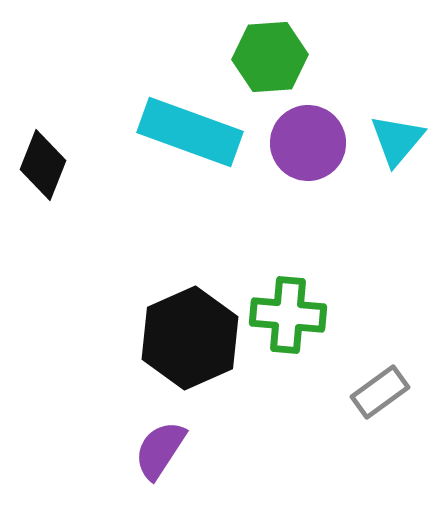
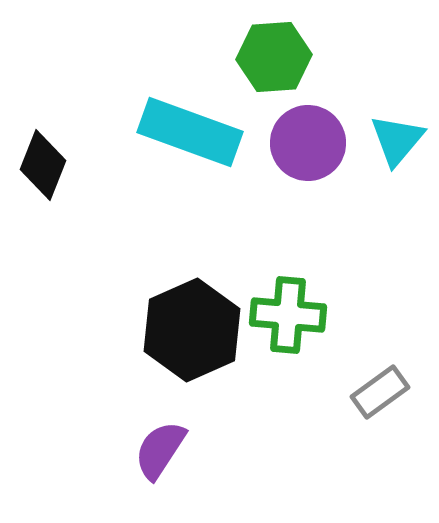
green hexagon: moved 4 px right
black hexagon: moved 2 px right, 8 px up
